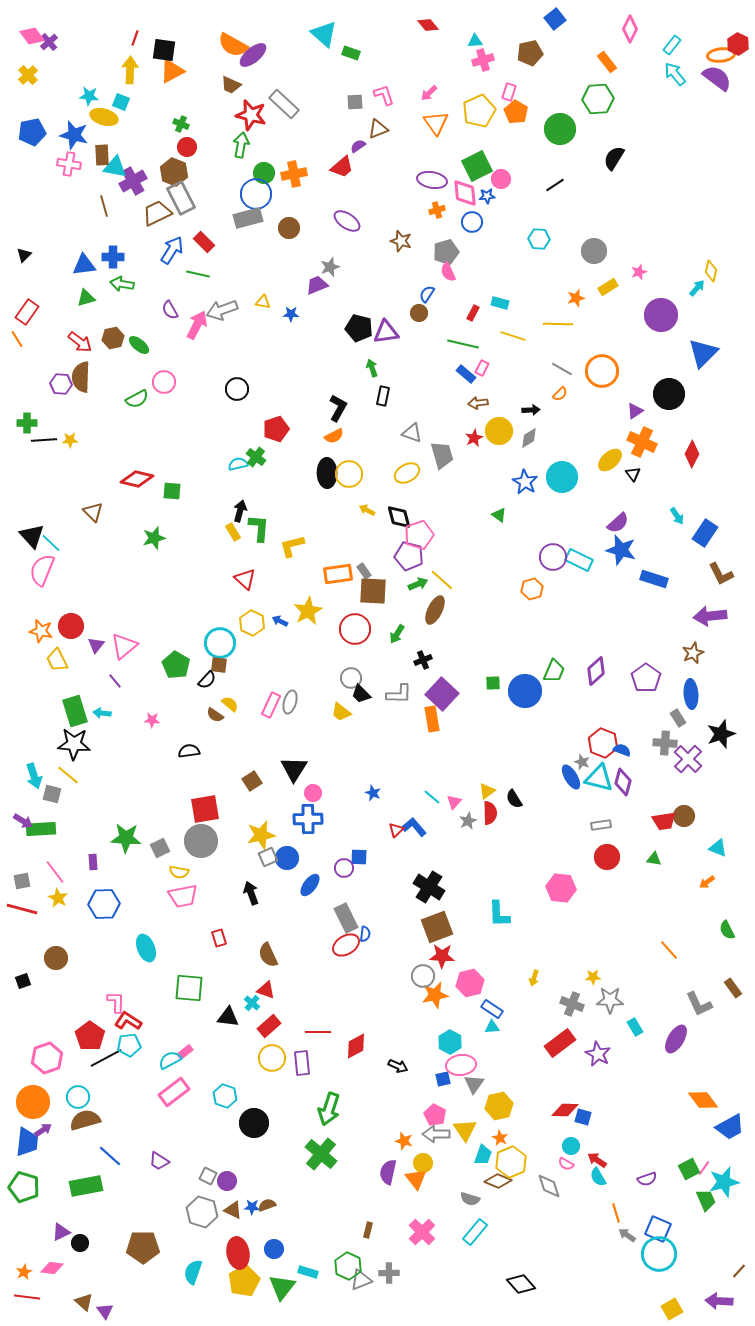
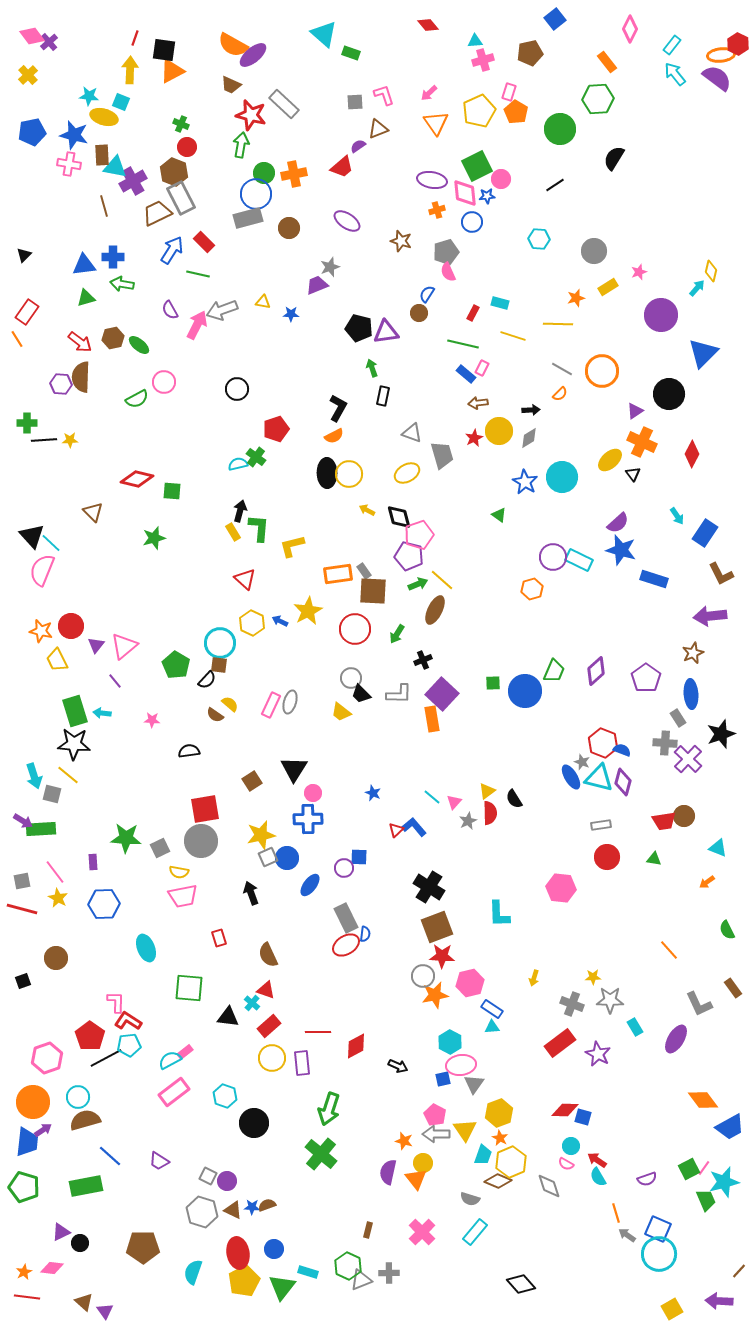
yellow hexagon at (499, 1106): moved 7 px down; rotated 8 degrees counterclockwise
